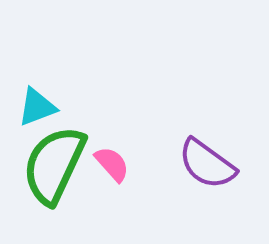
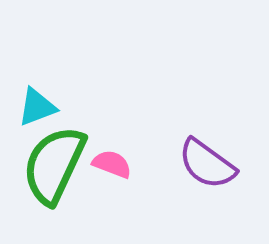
pink semicircle: rotated 27 degrees counterclockwise
